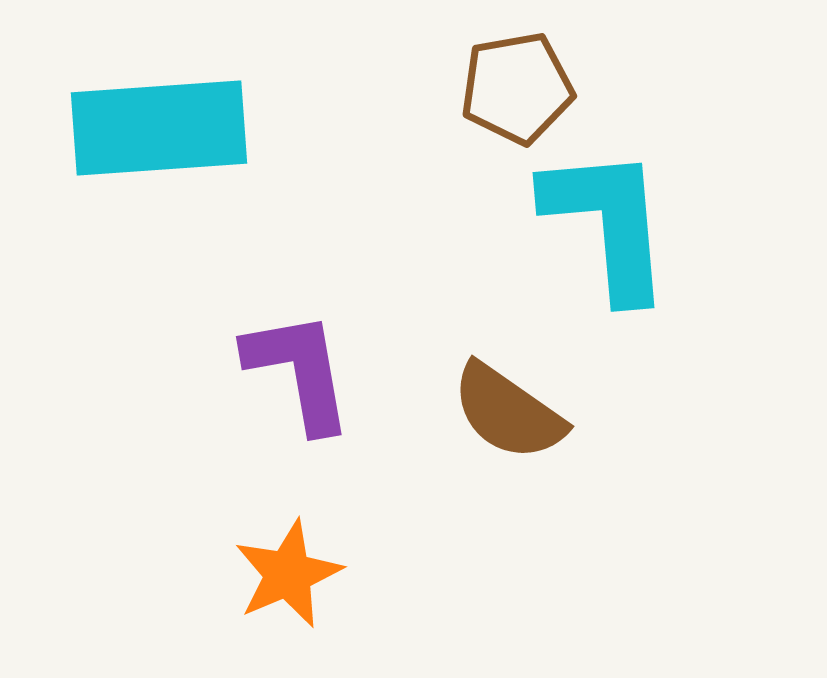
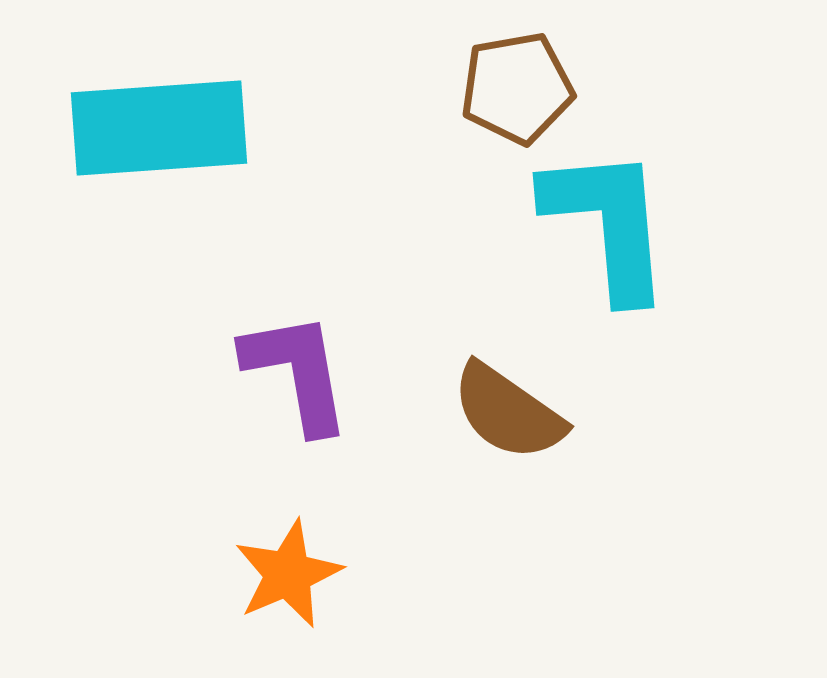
purple L-shape: moved 2 px left, 1 px down
